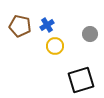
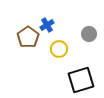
brown pentagon: moved 8 px right, 11 px down; rotated 25 degrees clockwise
gray circle: moved 1 px left
yellow circle: moved 4 px right, 3 px down
